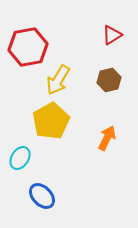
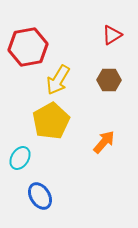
brown hexagon: rotated 15 degrees clockwise
orange arrow: moved 3 px left, 4 px down; rotated 15 degrees clockwise
blue ellipse: moved 2 px left; rotated 12 degrees clockwise
